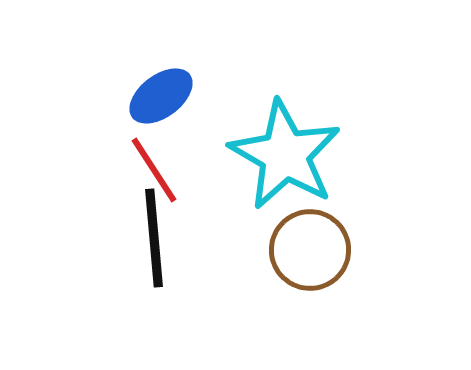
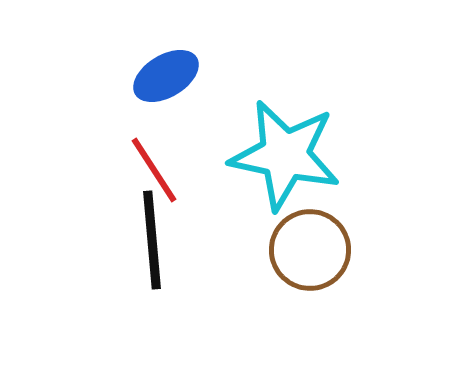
blue ellipse: moved 5 px right, 20 px up; rotated 6 degrees clockwise
cyan star: rotated 18 degrees counterclockwise
black line: moved 2 px left, 2 px down
